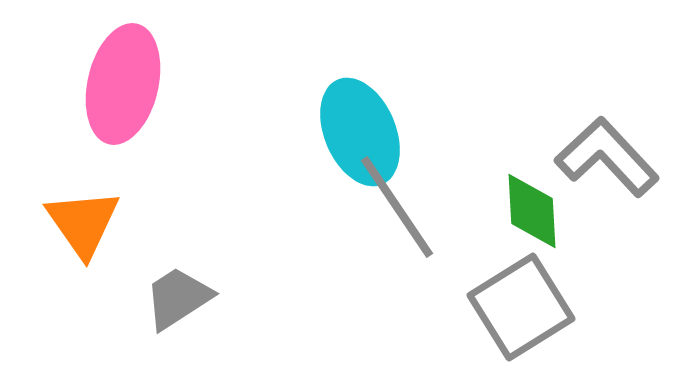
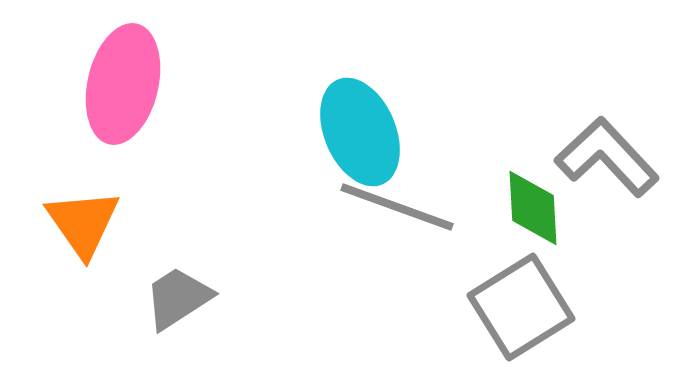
gray line: rotated 36 degrees counterclockwise
green diamond: moved 1 px right, 3 px up
